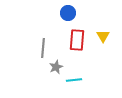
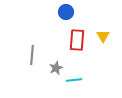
blue circle: moved 2 px left, 1 px up
gray line: moved 11 px left, 7 px down
gray star: moved 1 px down
